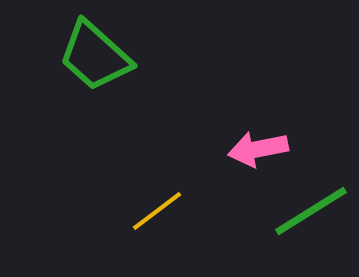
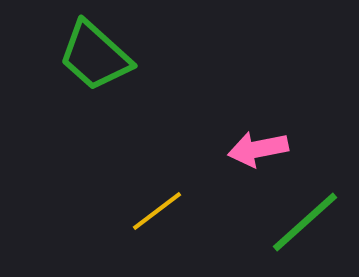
green line: moved 6 px left, 11 px down; rotated 10 degrees counterclockwise
